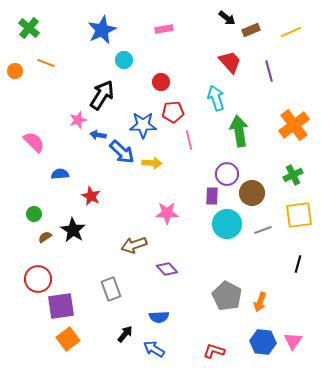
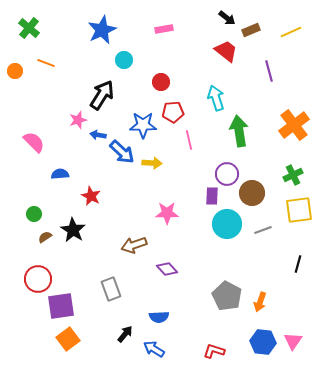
red trapezoid at (230, 62): moved 4 px left, 11 px up; rotated 10 degrees counterclockwise
yellow square at (299, 215): moved 5 px up
